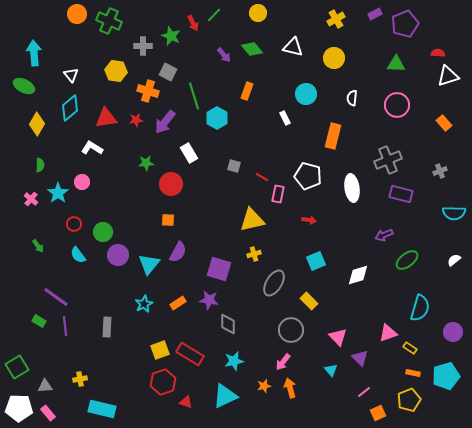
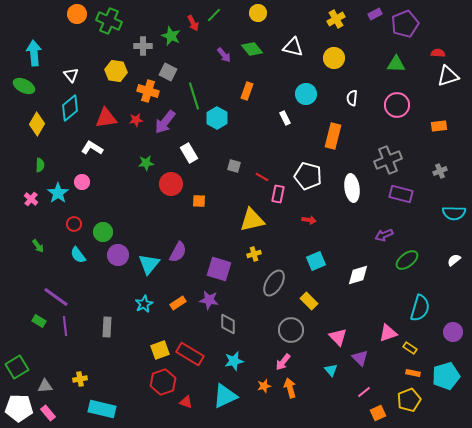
orange rectangle at (444, 123): moved 5 px left, 3 px down; rotated 56 degrees counterclockwise
orange square at (168, 220): moved 31 px right, 19 px up
